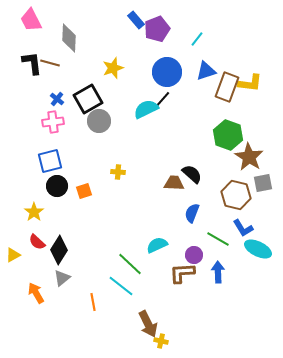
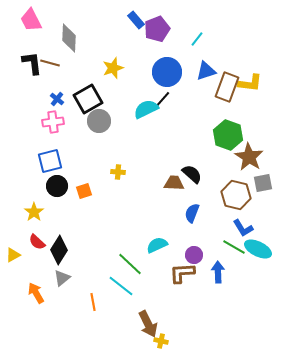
green line at (218, 239): moved 16 px right, 8 px down
